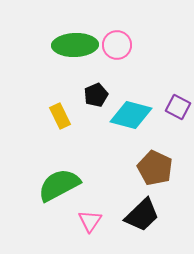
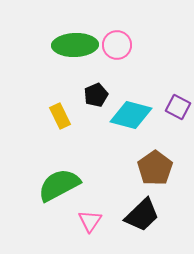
brown pentagon: rotated 12 degrees clockwise
